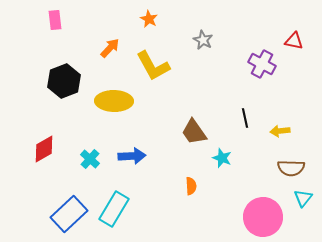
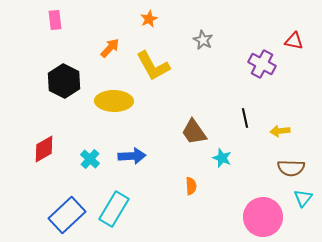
orange star: rotated 18 degrees clockwise
black hexagon: rotated 12 degrees counterclockwise
blue rectangle: moved 2 px left, 1 px down
